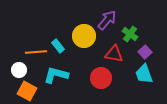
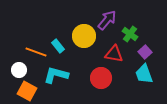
orange line: rotated 25 degrees clockwise
